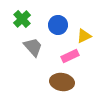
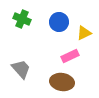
green cross: rotated 24 degrees counterclockwise
blue circle: moved 1 px right, 3 px up
yellow triangle: moved 3 px up
gray trapezoid: moved 12 px left, 22 px down
